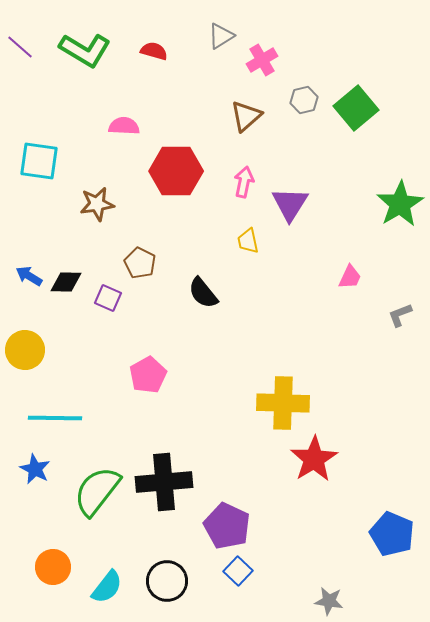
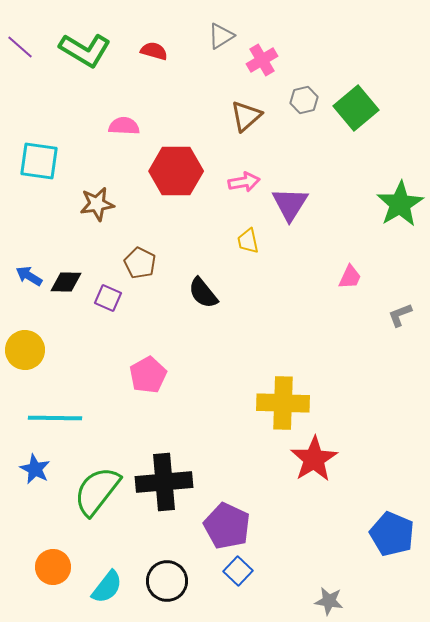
pink arrow: rotated 68 degrees clockwise
